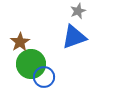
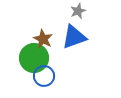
brown star: moved 23 px right, 3 px up; rotated 12 degrees counterclockwise
green circle: moved 3 px right, 6 px up
blue circle: moved 1 px up
